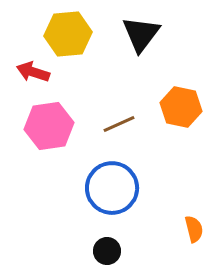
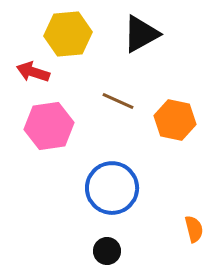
black triangle: rotated 24 degrees clockwise
orange hexagon: moved 6 px left, 13 px down
brown line: moved 1 px left, 23 px up; rotated 48 degrees clockwise
